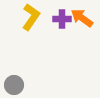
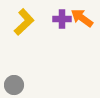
yellow L-shape: moved 7 px left, 5 px down; rotated 12 degrees clockwise
